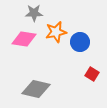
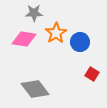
orange star: moved 1 px down; rotated 20 degrees counterclockwise
gray diamond: moved 1 px left; rotated 40 degrees clockwise
